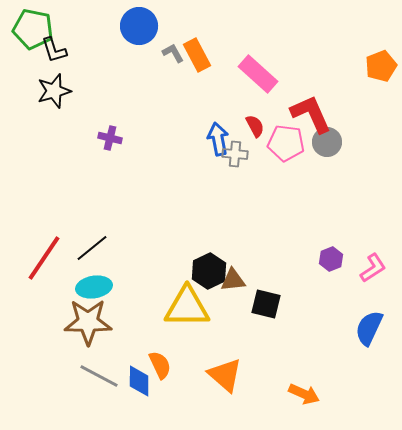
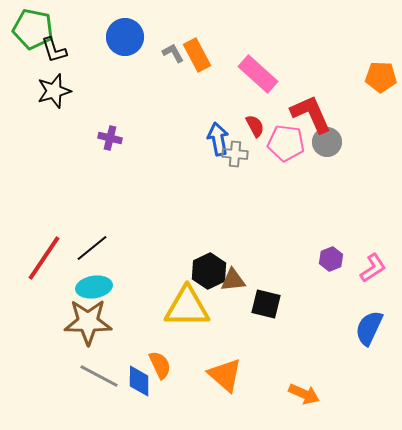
blue circle: moved 14 px left, 11 px down
orange pentagon: moved 11 px down; rotated 24 degrees clockwise
